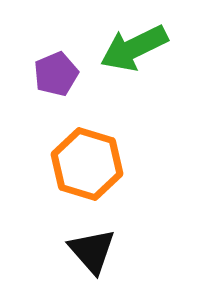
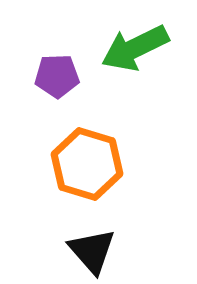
green arrow: moved 1 px right
purple pentagon: moved 1 px right, 2 px down; rotated 21 degrees clockwise
